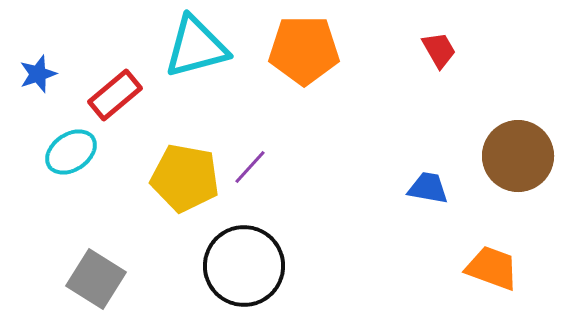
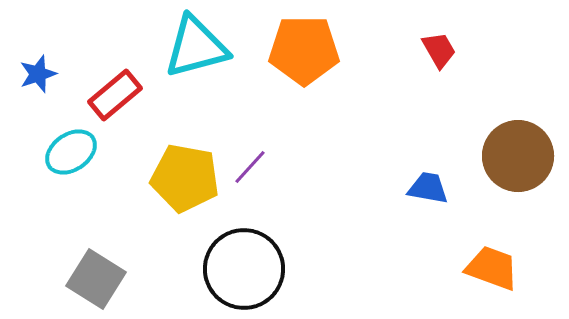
black circle: moved 3 px down
